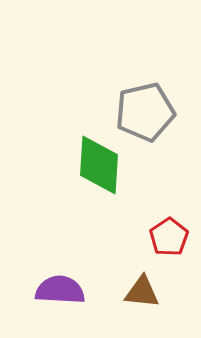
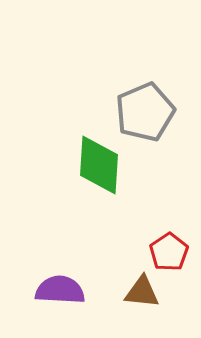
gray pentagon: rotated 10 degrees counterclockwise
red pentagon: moved 15 px down
